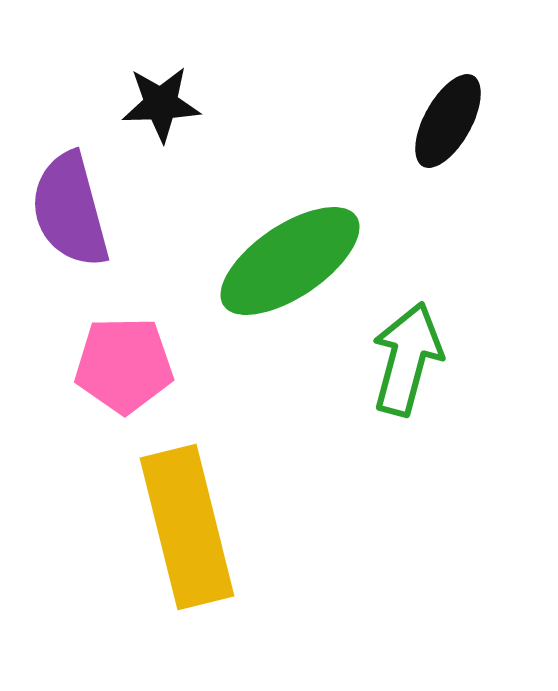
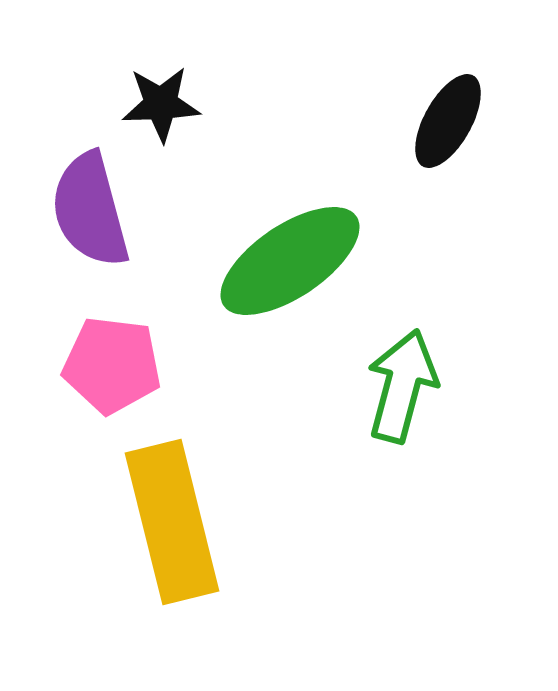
purple semicircle: moved 20 px right
green arrow: moved 5 px left, 27 px down
pink pentagon: moved 12 px left; rotated 8 degrees clockwise
yellow rectangle: moved 15 px left, 5 px up
